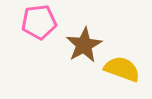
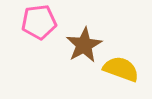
yellow semicircle: moved 1 px left
